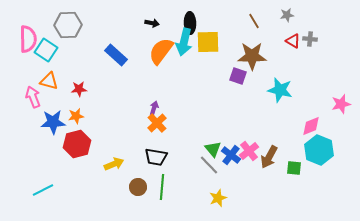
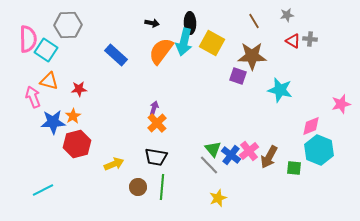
yellow square: moved 4 px right, 1 px down; rotated 30 degrees clockwise
orange star: moved 3 px left; rotated 21 degrees counterclockwise
